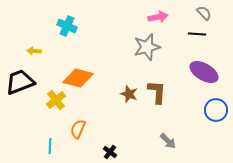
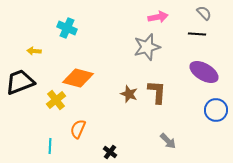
cyan cross: moved 2 px down
